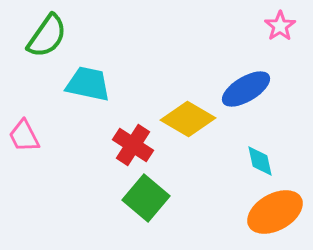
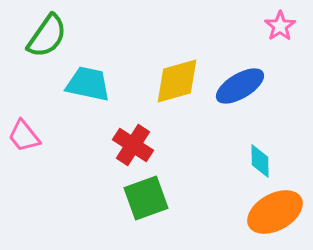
blue ellipse: moved 6 px left, 3 px up
yellow diamond: moved 11 px left, 38 px up; rotated 46 degrees counterclockwise
pink trapezoid: rotated 12 degrees counterclockwise
cyan diamond: rotated 12 degrees clockwise
green square: rotated 30 degrees clockwise
